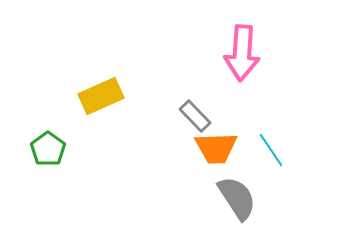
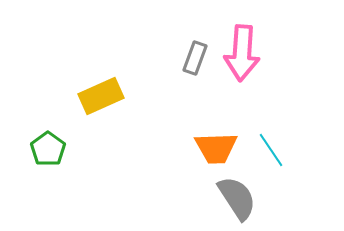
gray rectangle: moved 58 px up; rotated 64 degrees clockwise
